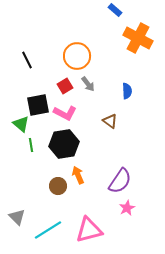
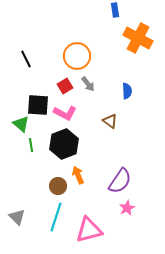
blue rectangle: rotated 40 degrees clockwise
black line: moved 1 px left, 1 px up
black square: rotated 15 degrees clockwise
black hexagon: rotated 12 degrees counterclockwise
cyan line: moved 8 px right, 13 px up; rotated 40 degrees counterclockwise
